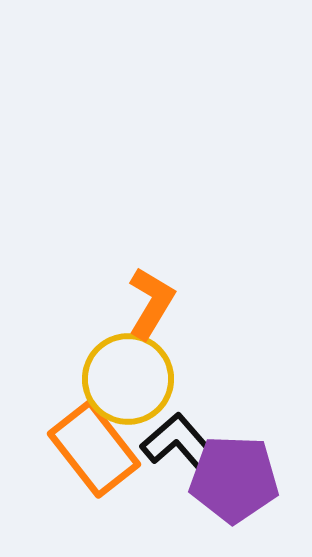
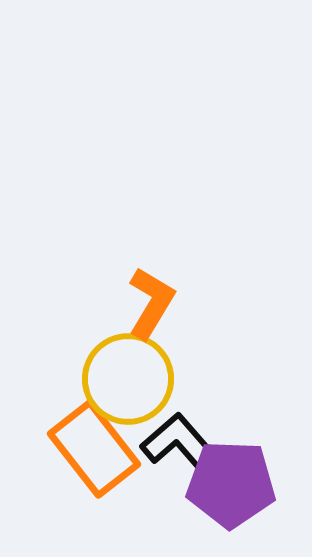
purple pentagon: moved 3 px left, 5 px down
